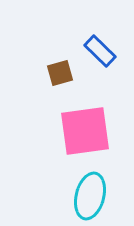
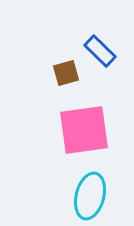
brown square: moved 6 px right
pink square: moved 1 px left, 1 px up
